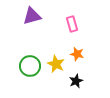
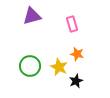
yellow star: moved 3 px right, 3 px down
